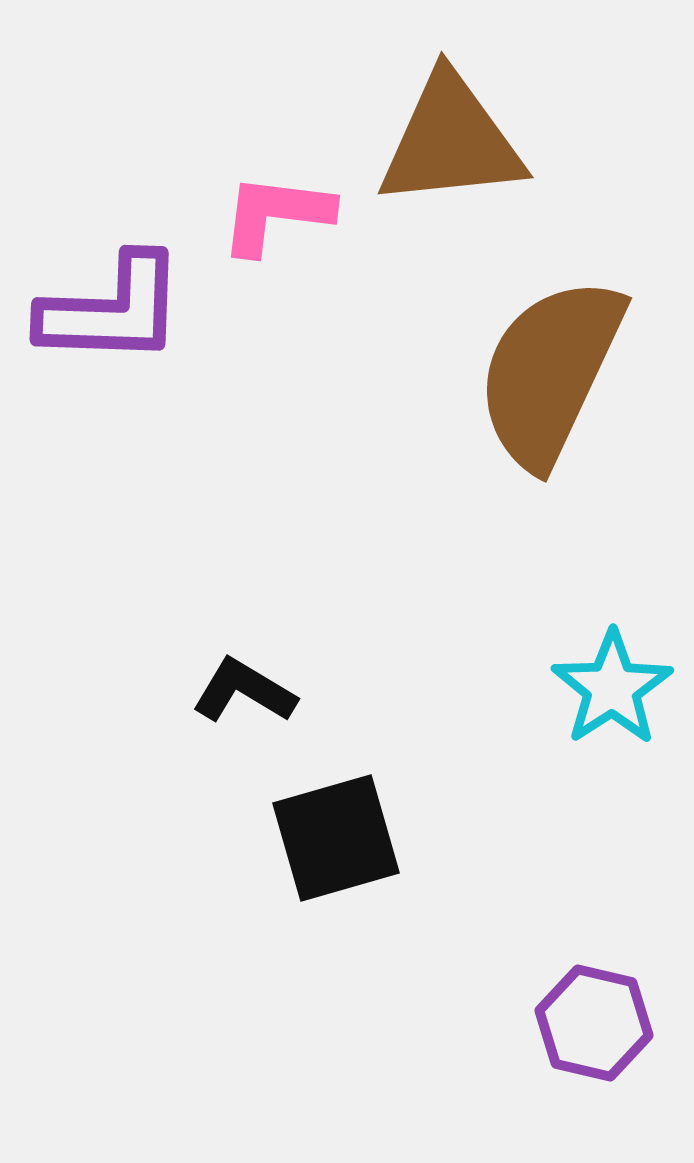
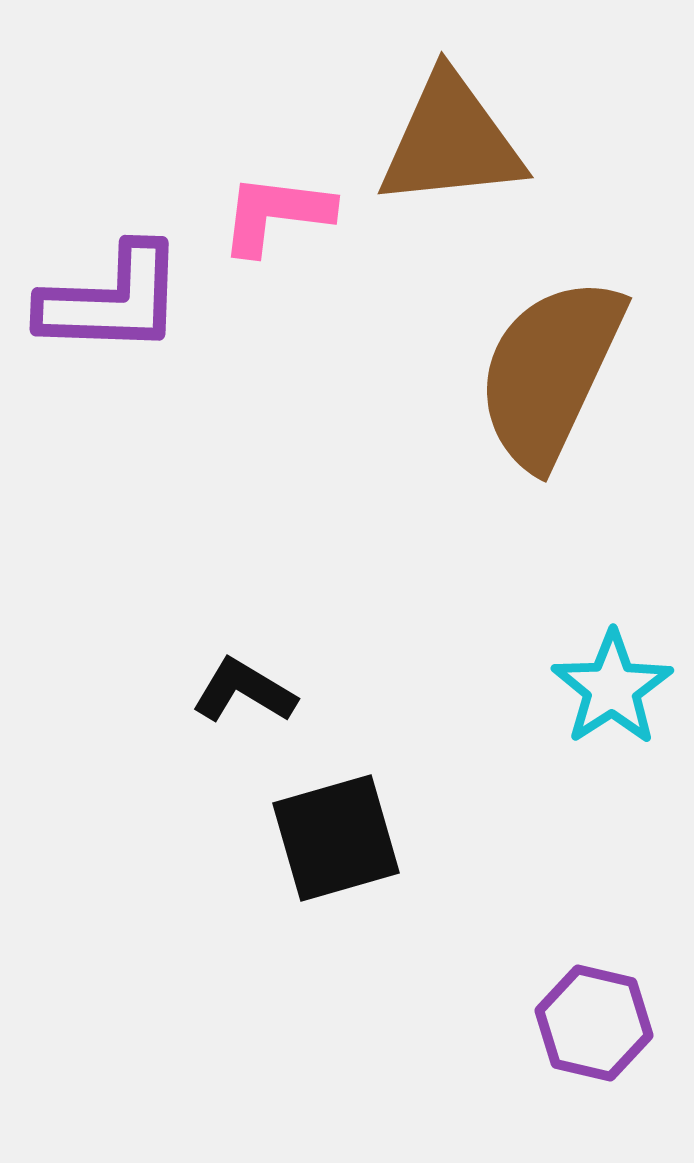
purple L-shape: moved 10 px up
